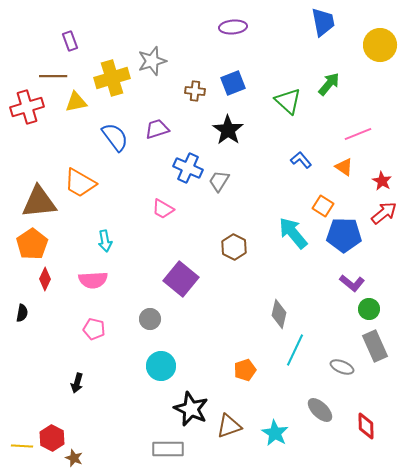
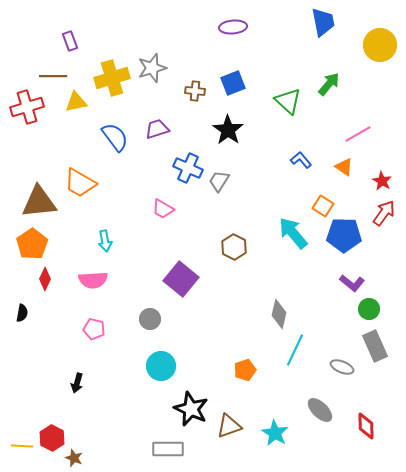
gray star at (152, 61): moved 7 px down
pink line at (358, 134): rotated 8 degrees counterclockwise
red arrow at (384, 213): rotated 16 degrees counterclockwise
